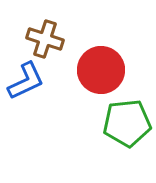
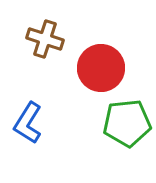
red circle: moved 2 px up
blue L-shape: moved 2 px right, 42 px down; rotated 147 degrees clockwise
